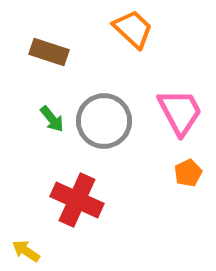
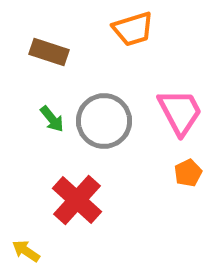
orange trapezoid: rotated 120 degrees clockwise
red cross: rotated 18 degrees clockwise
